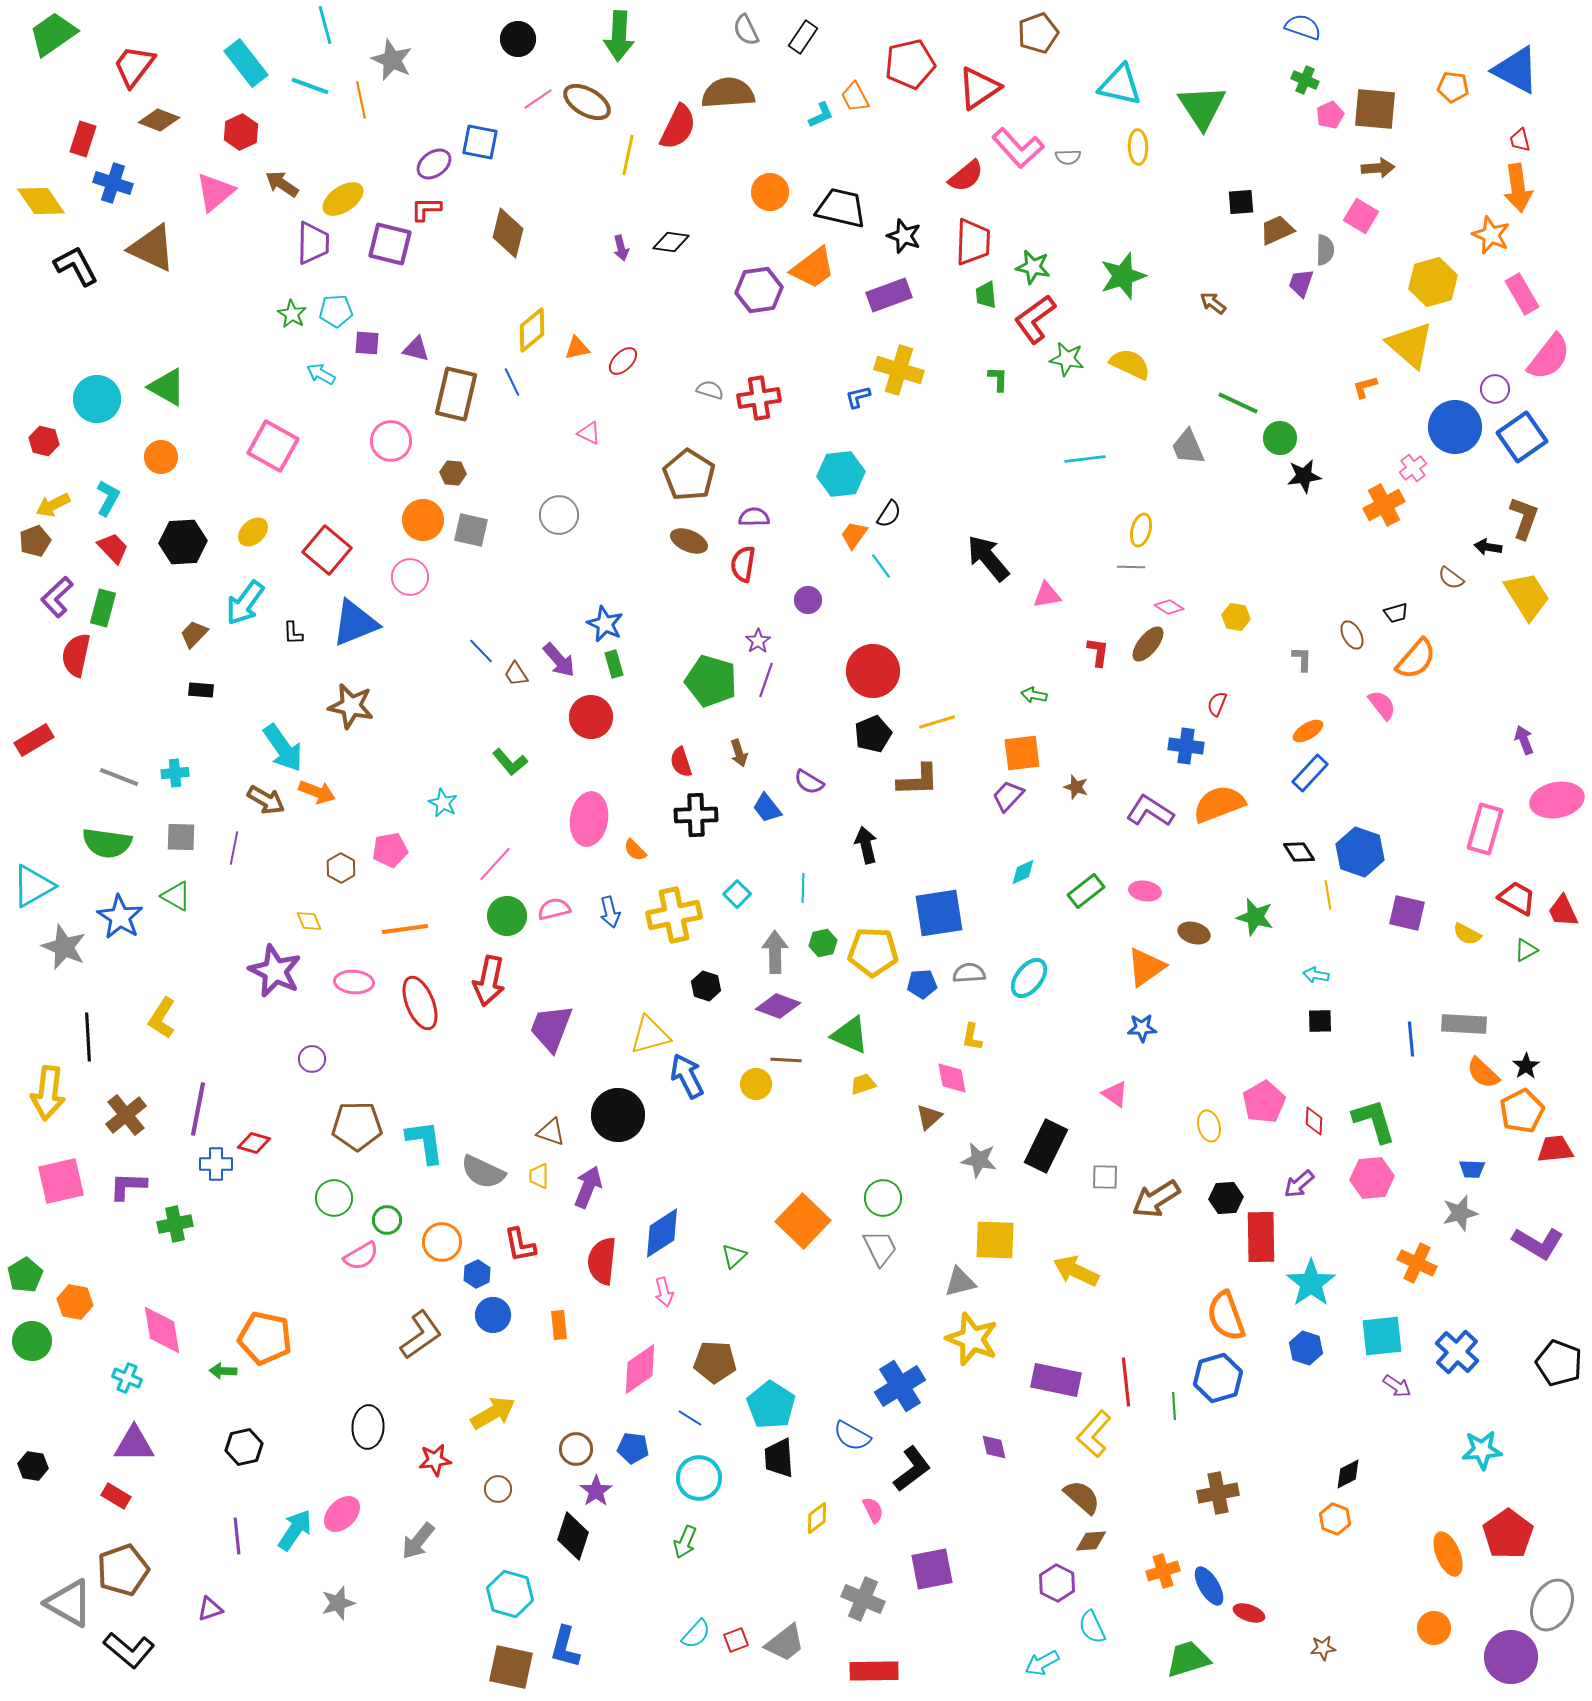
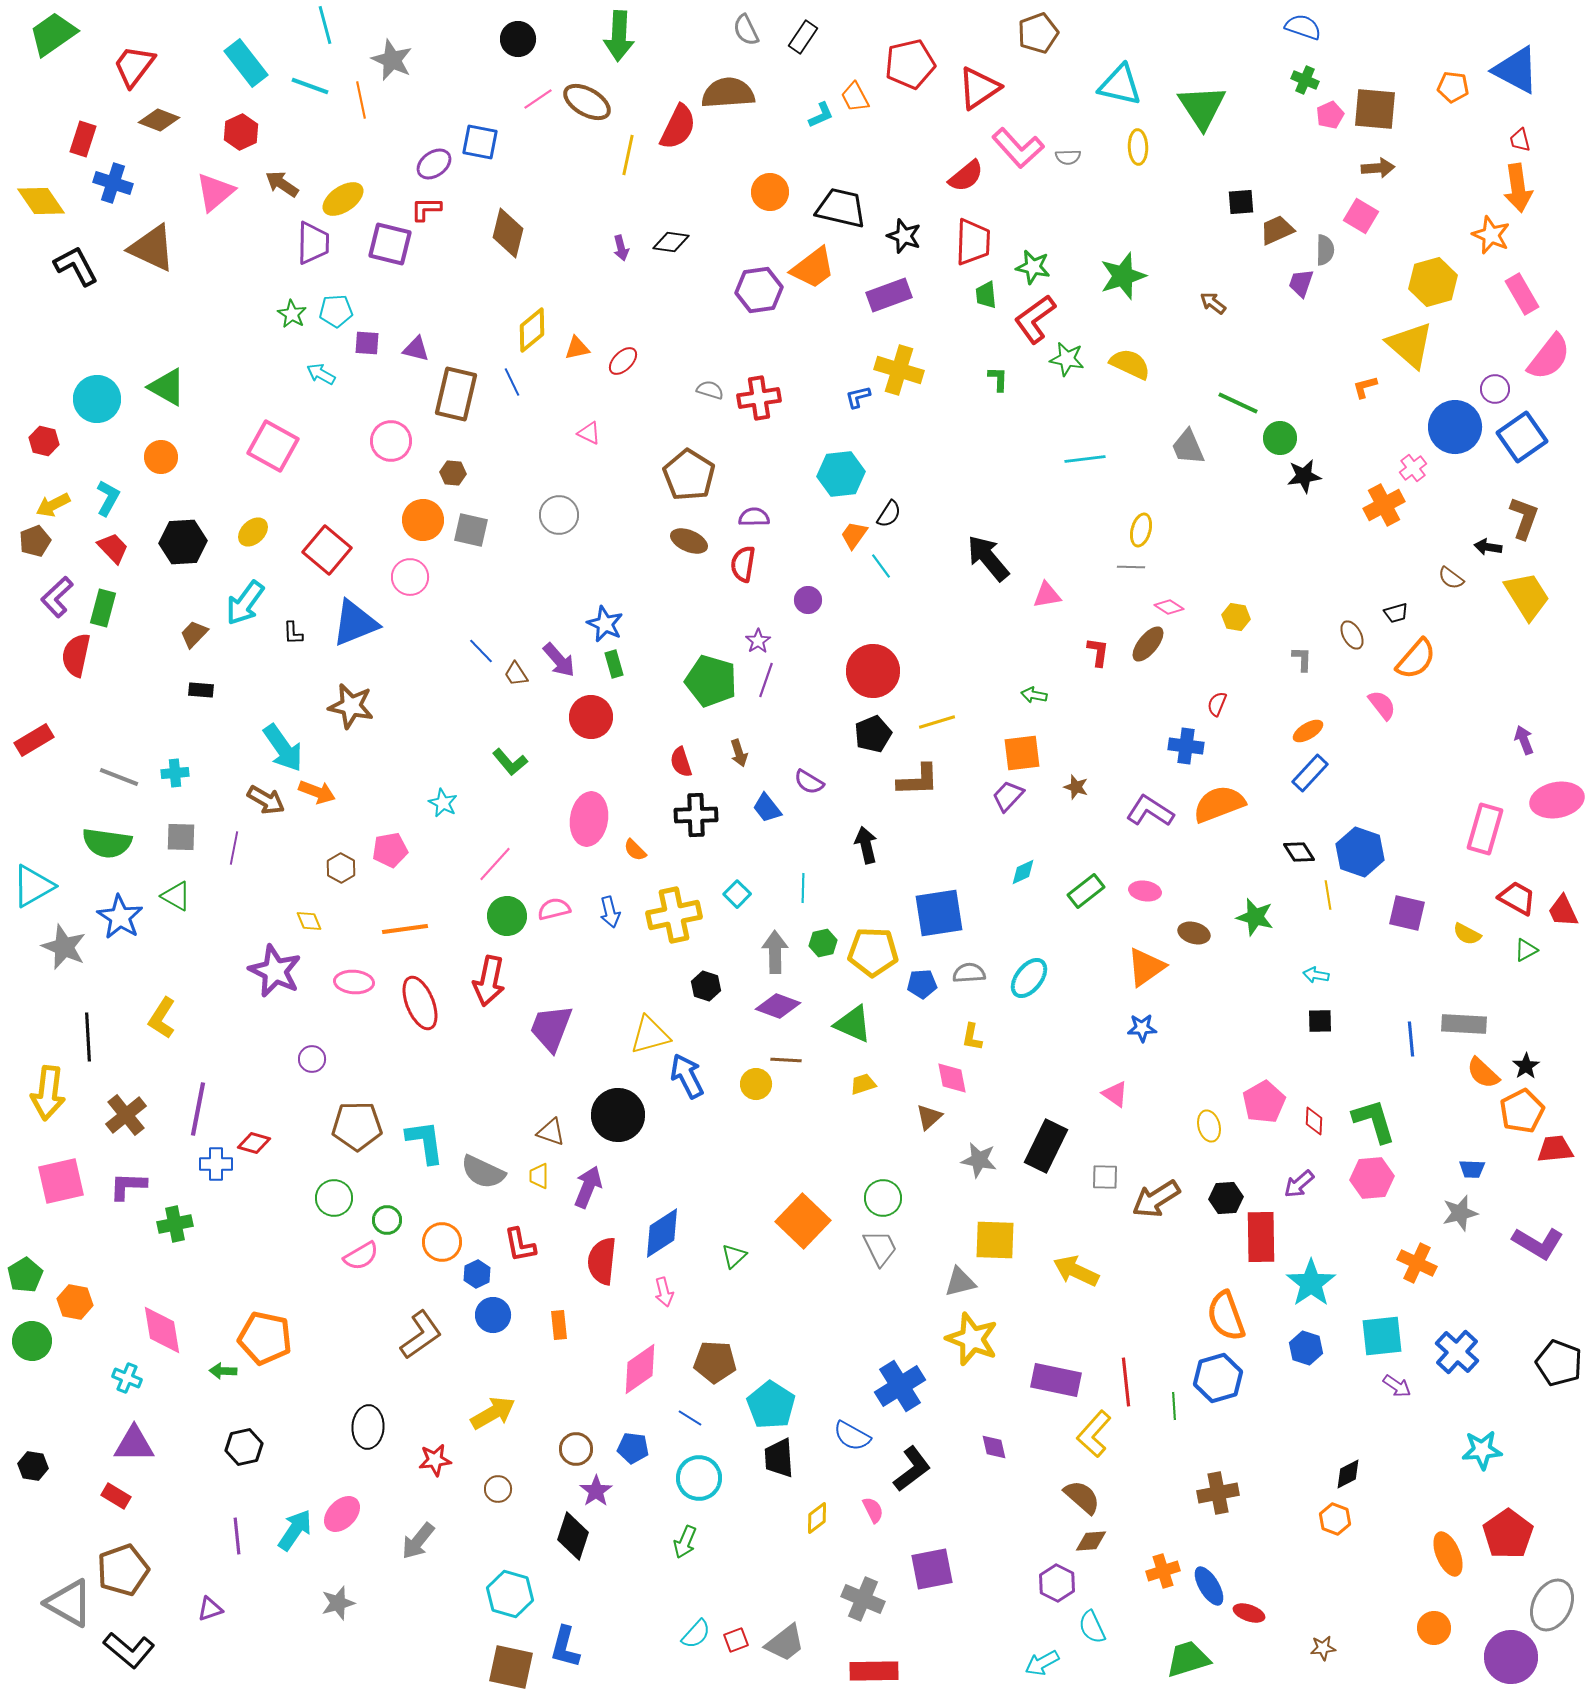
green triangle at (850, 1035): moved 3 px right, 11 px up
